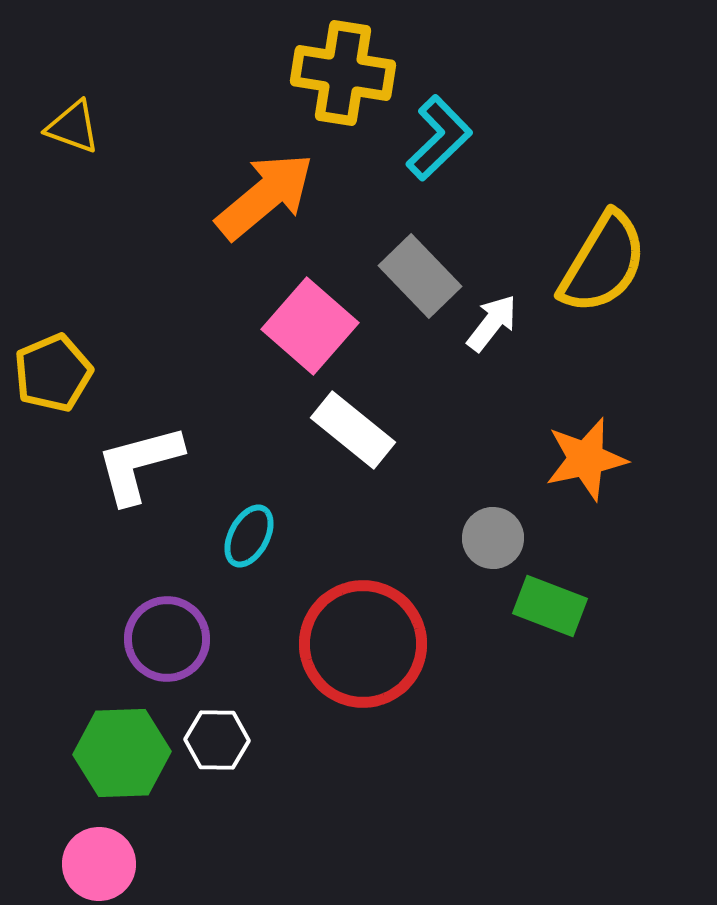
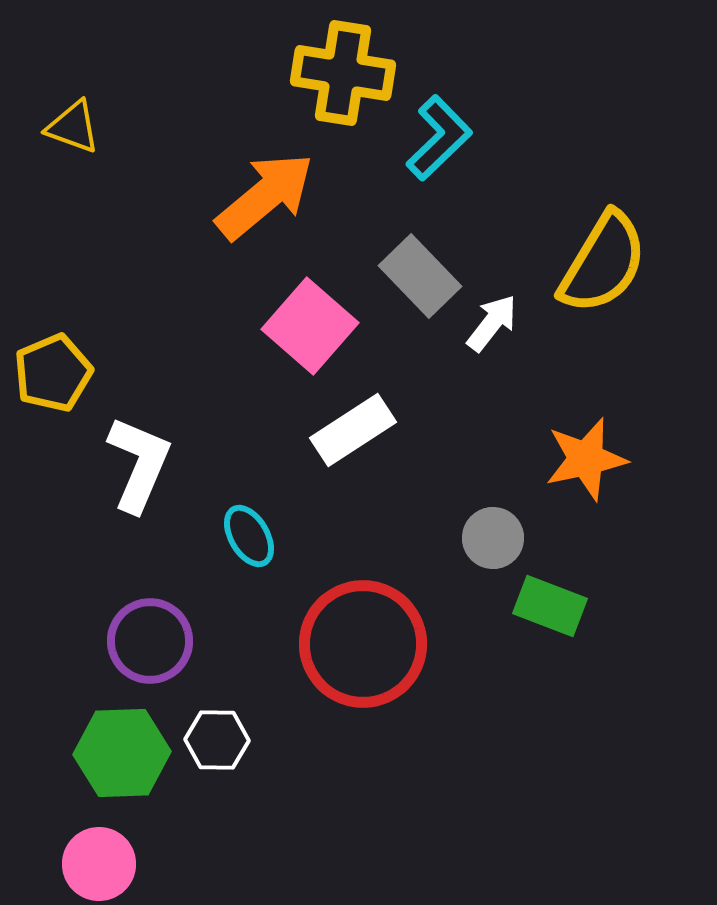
white rectangle: rotated 72 degrees counterclockwise
white L-shape: rotated 128 degrees clockwise
cyan ellipse: rotated 58 degrees counterclockwise
purple circle: moved 17 px left, 2 px down
